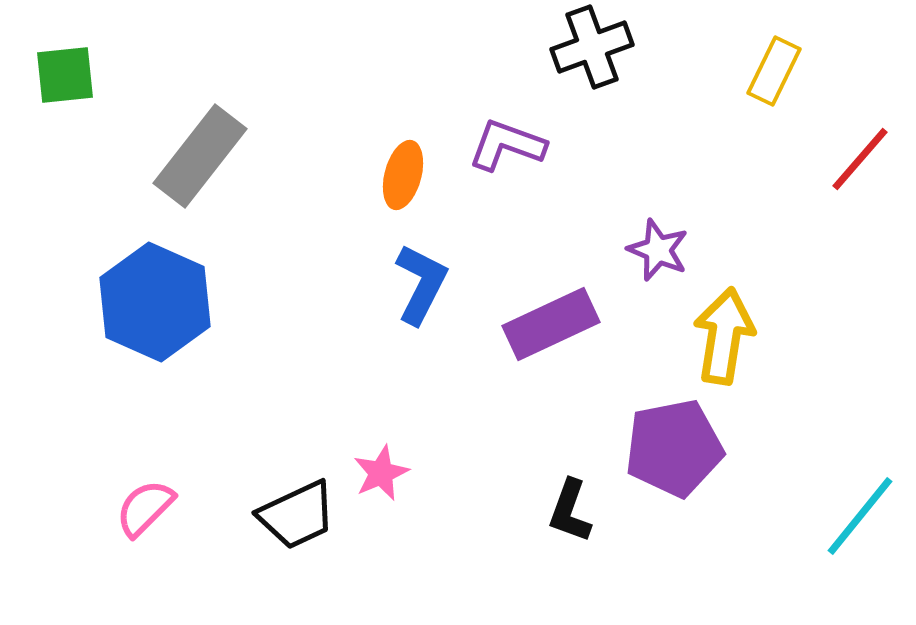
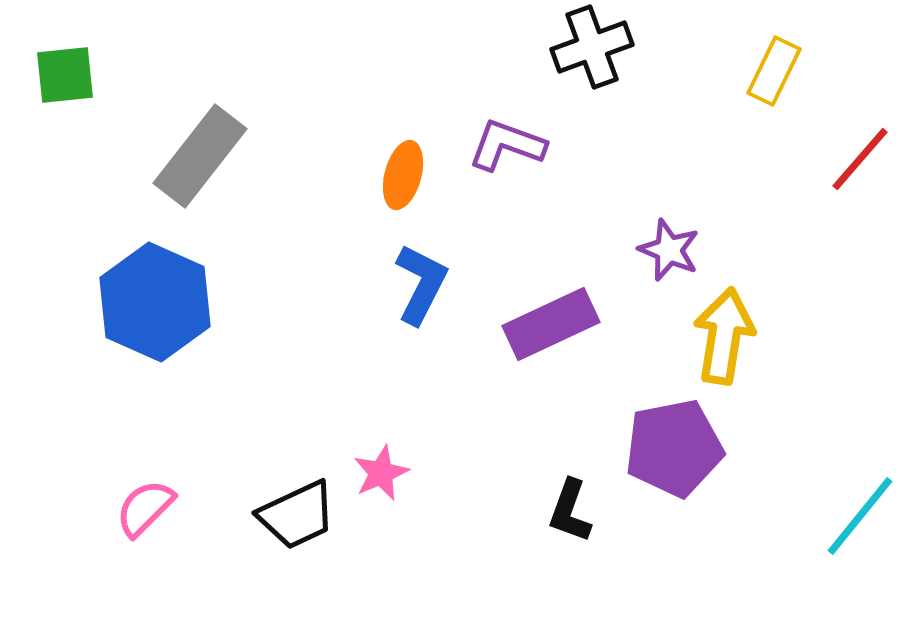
purple star: moved 11 px right
